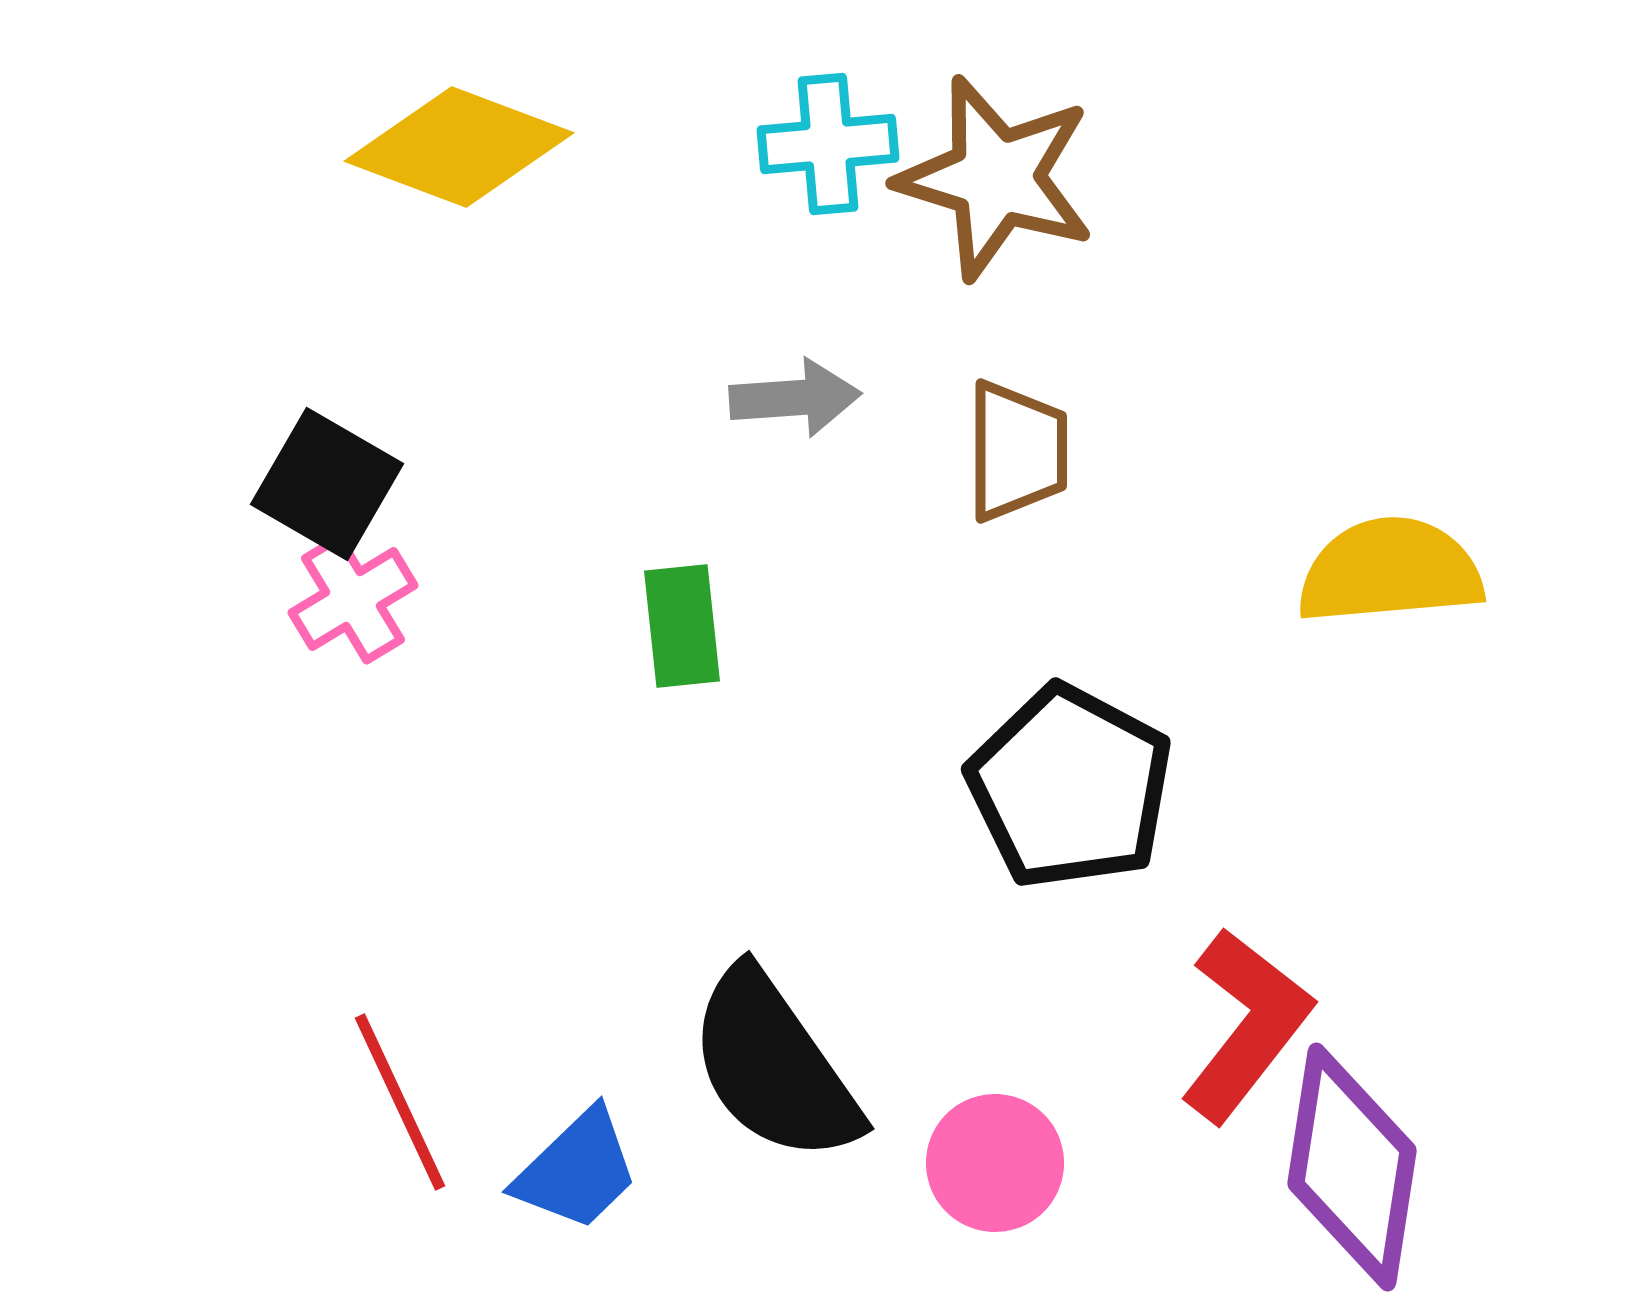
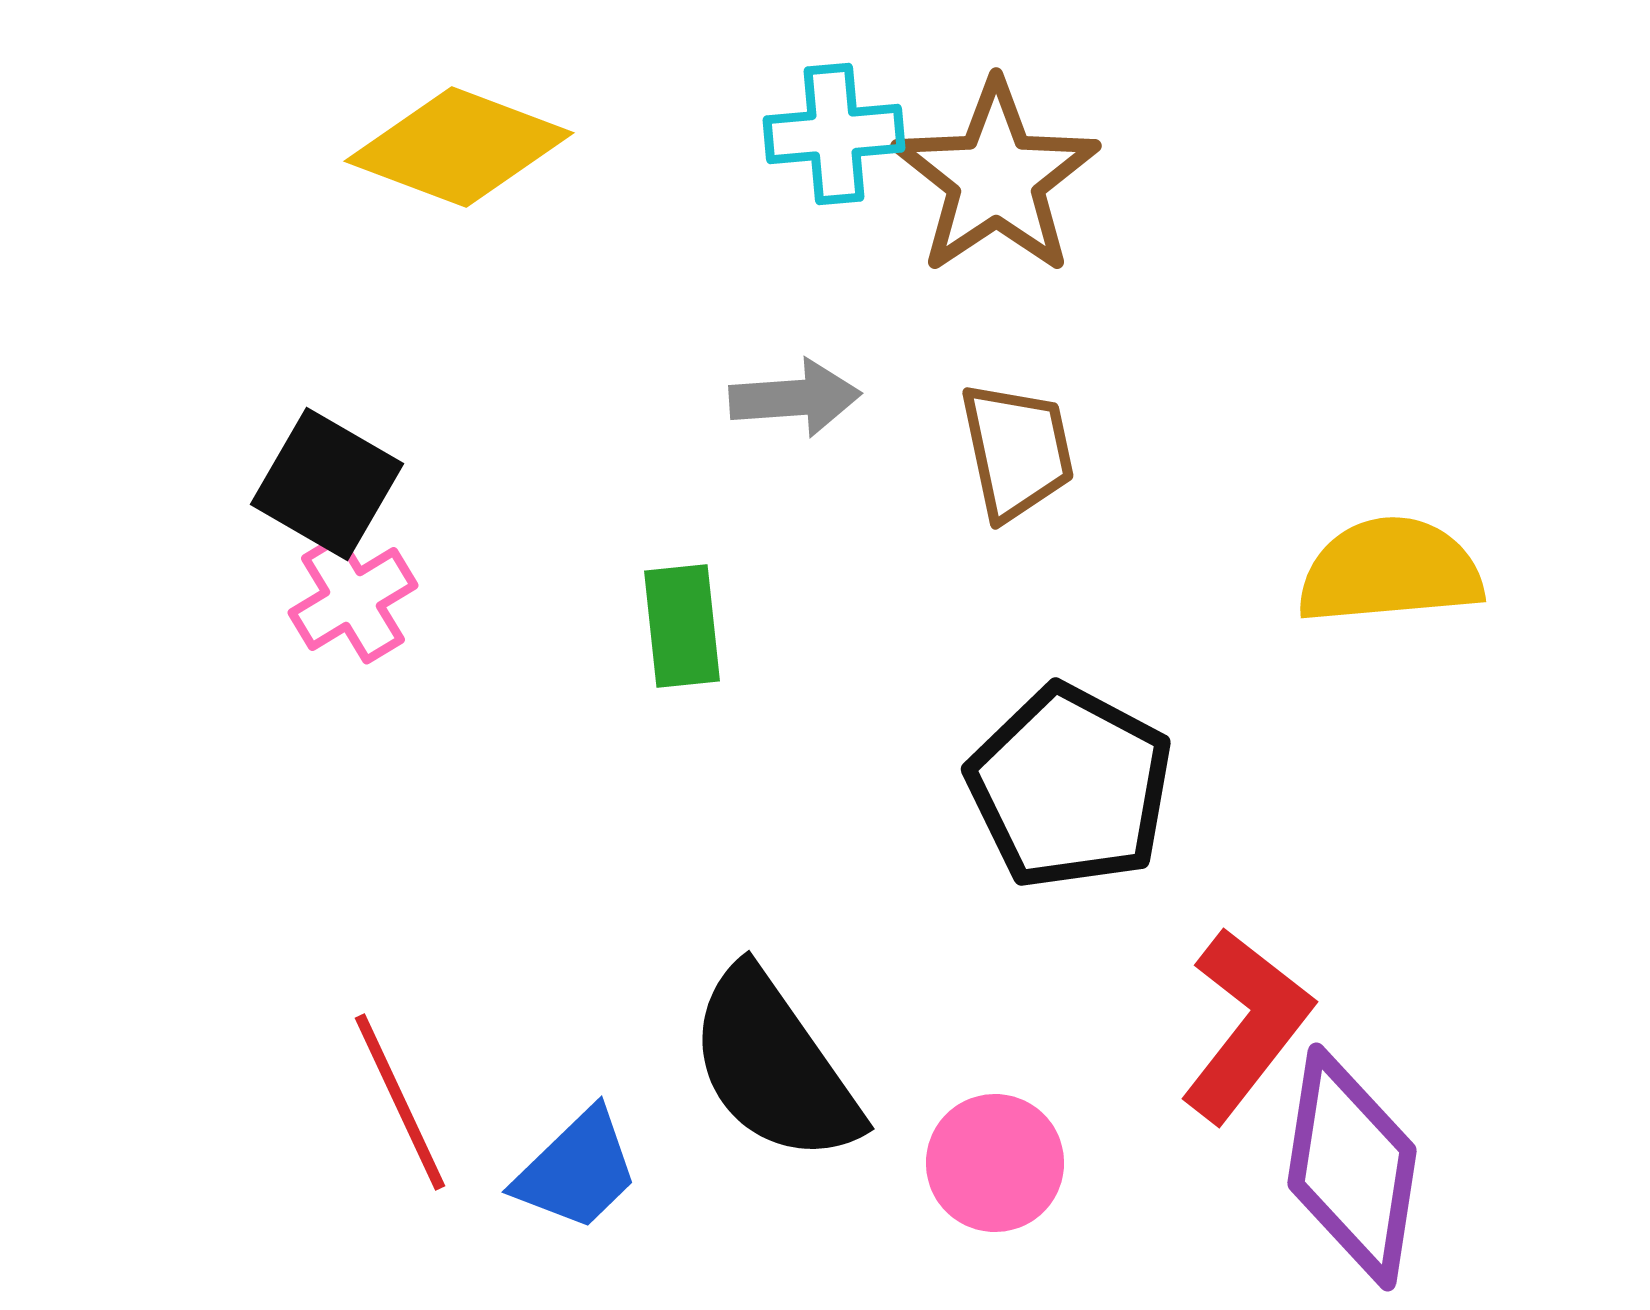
cyan cross: moved 6 px right, 10 px up
brown star: rotated 21 degrees clockwise
brown trapezoid: rotated 12 degrees counterclockwise
